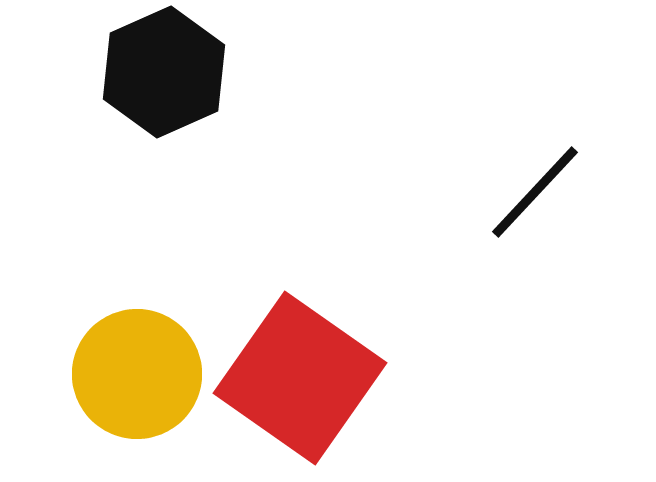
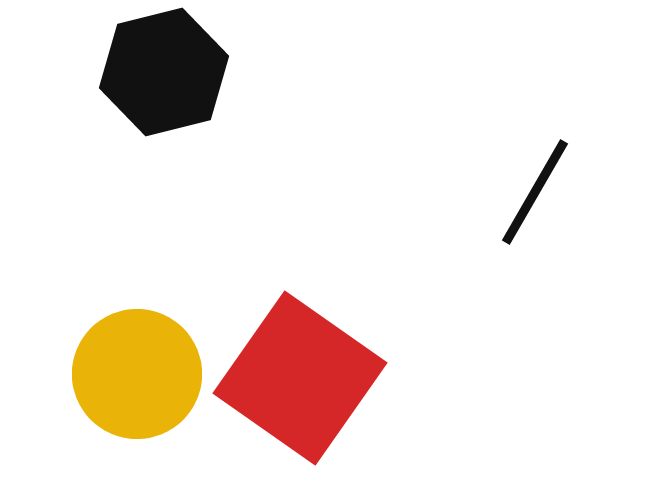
black hexagon: rotated 10 degrees clockwise
black line: rotated 13 degrees counterclockwise
